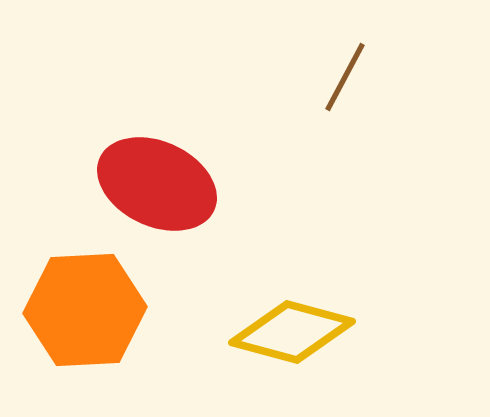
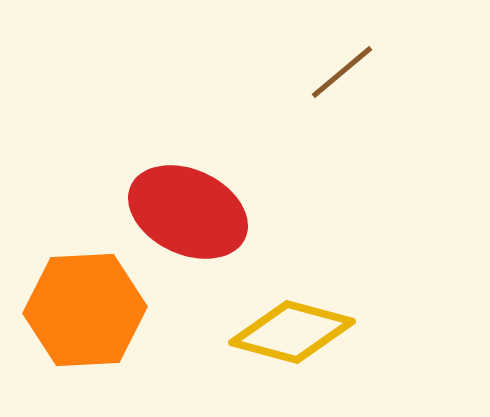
brown line: moved 3 px left, 5 px up; rotated 22 degrees clockwise
red ellipse: moved 31 px right, 28 px down
